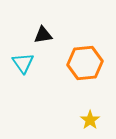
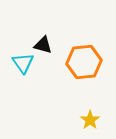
black triangle: moved 10 px down; rotated 24 degrees clockwise
orange hexagon: moved 1 px left, 1 px up
